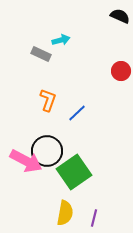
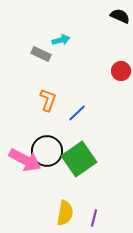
pink arrow: moved 1 px left, 1 px up
green square: moved 5 px right, 13 px up
